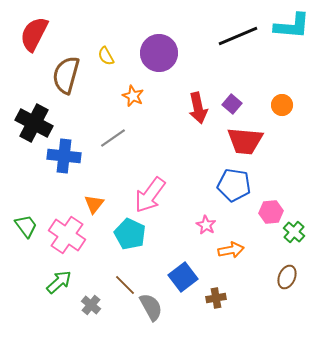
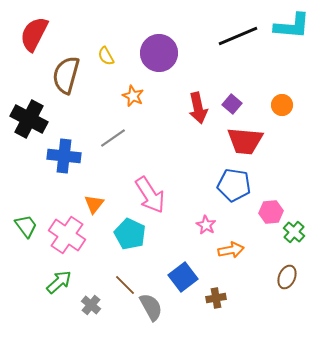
black cross: moved 5 px left, 4 px up
pink arrow: rotated 69 degrees counterclockwise
